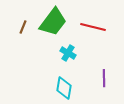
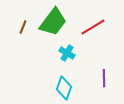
red line: rotated 45 degrees counterclockwise
cyan cross: moved 1 px left
cyan diamond: rotated 10 degrees clockwise
